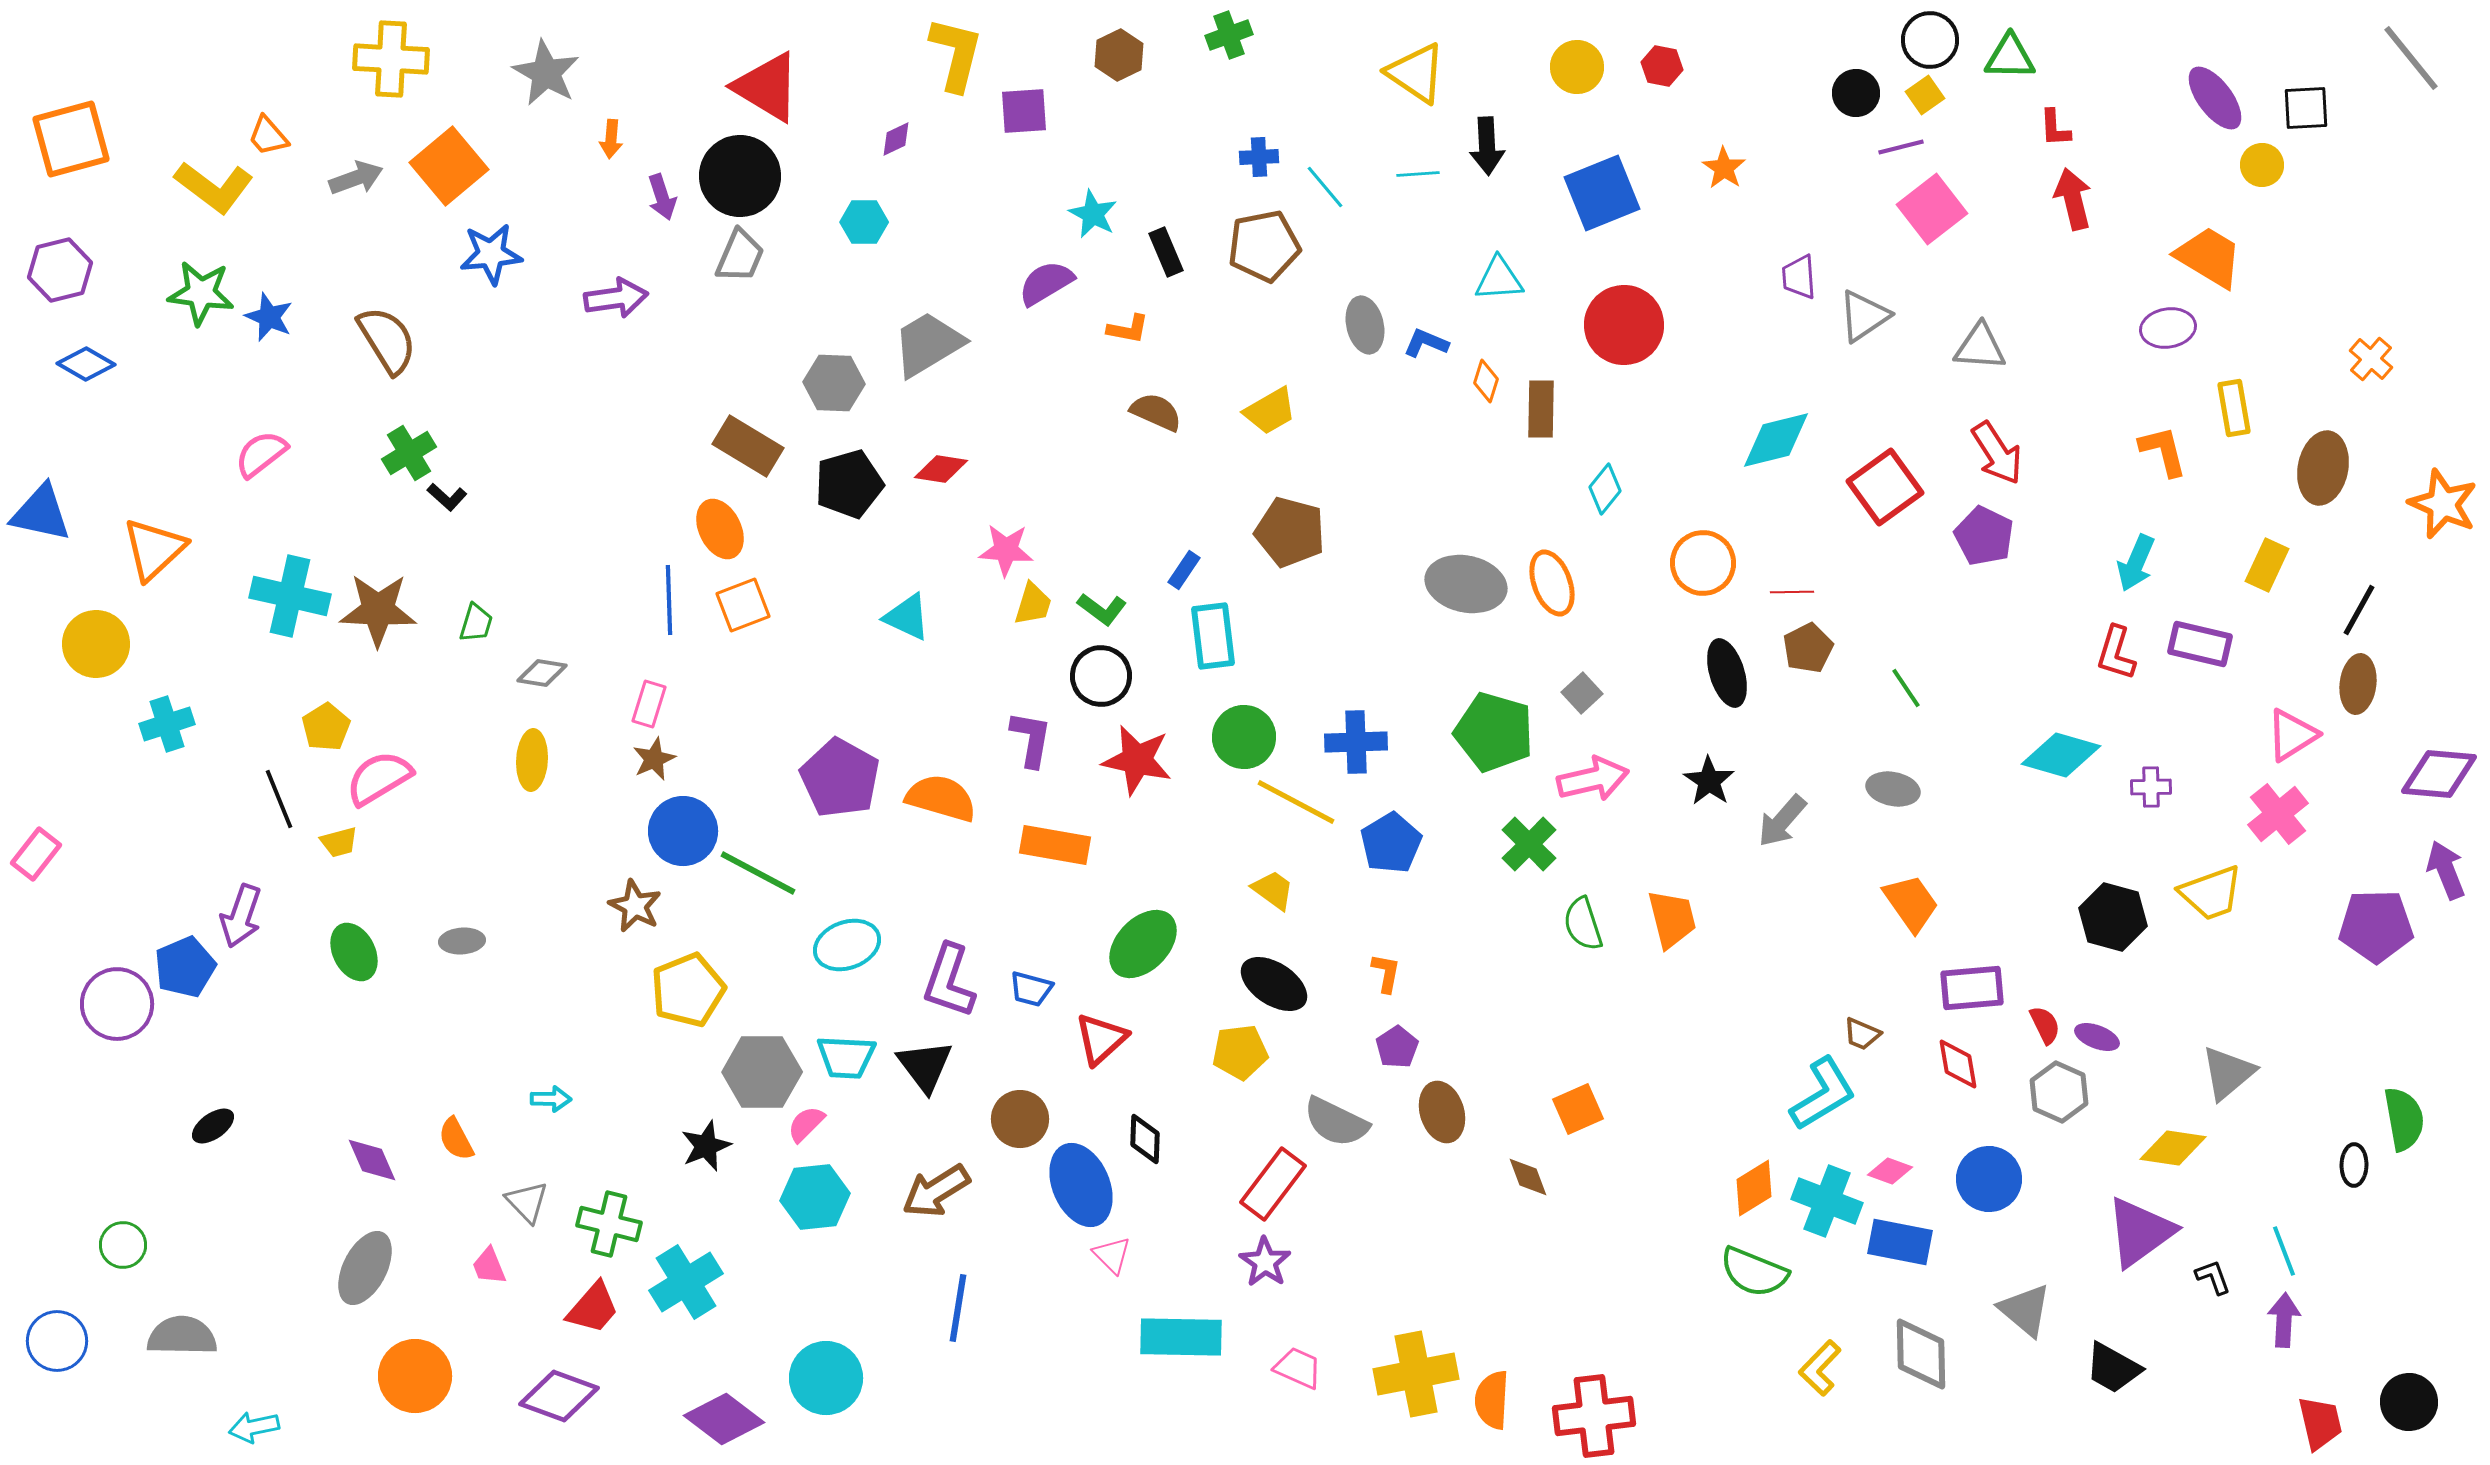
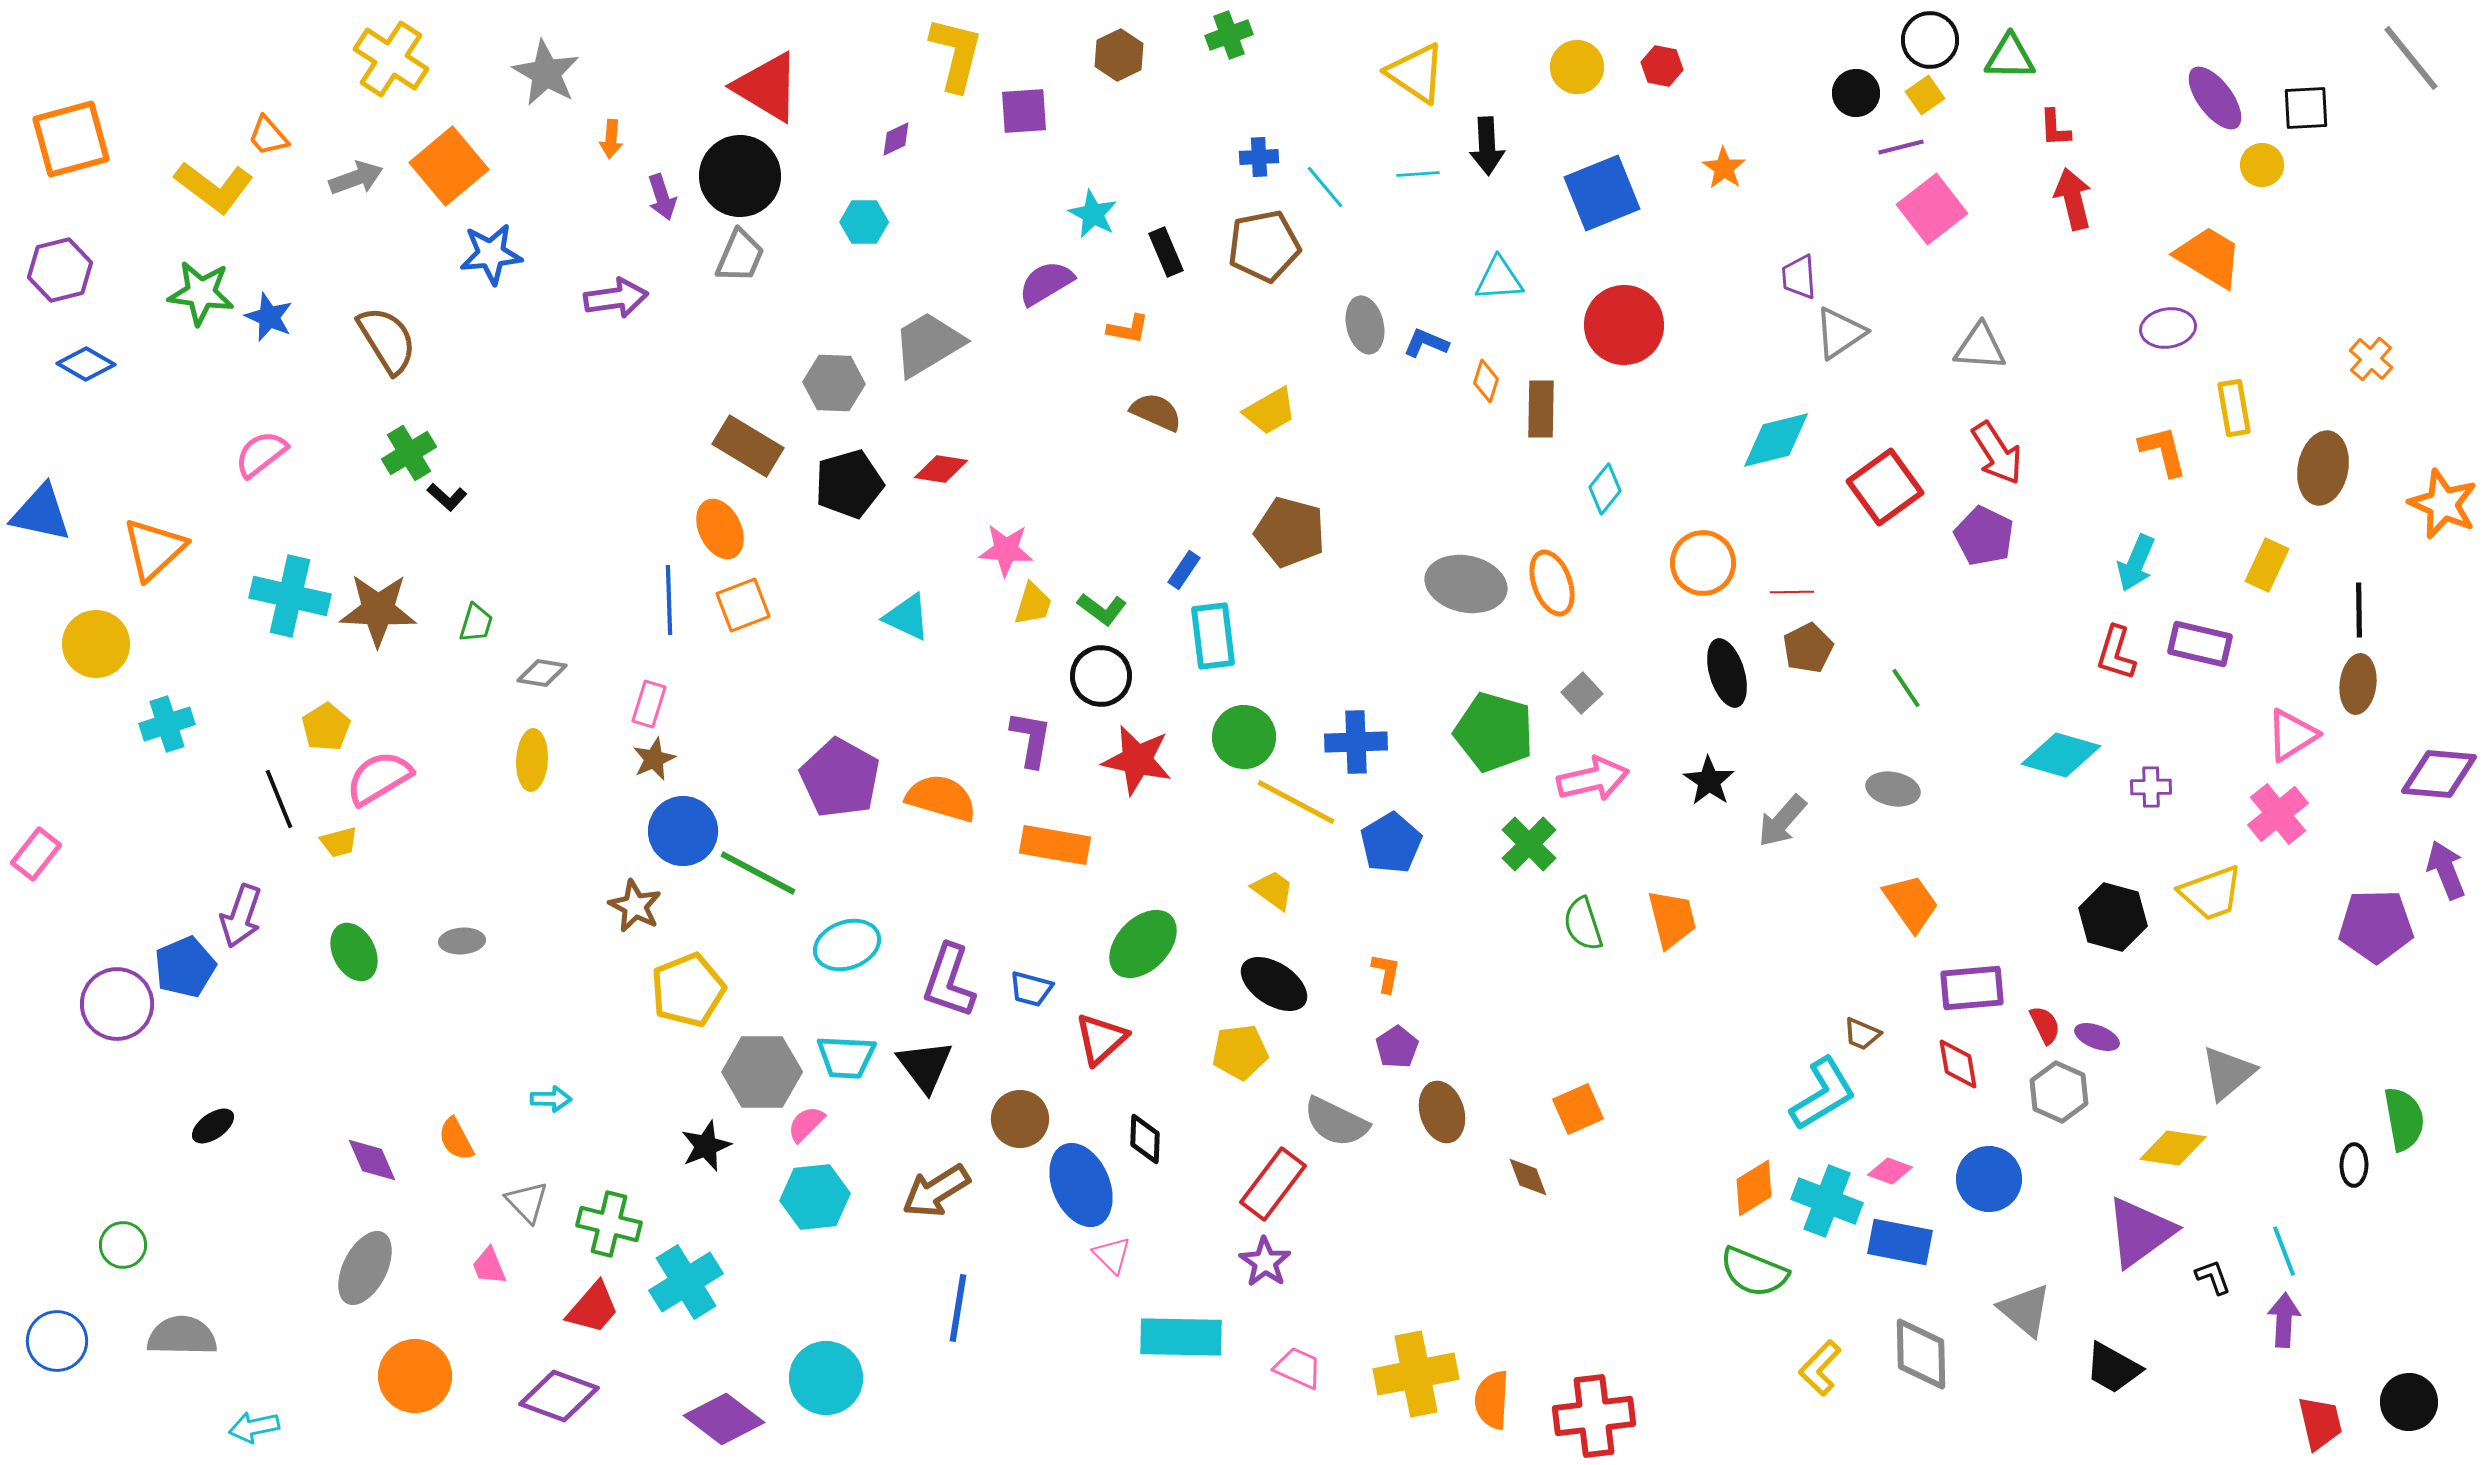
yellow cross at (391, 59): rotated 30 degrees clockwise
gray triangle at (1864, 316): moved 24 px left, 17 px down
black line at (2359, 610): rotated 30 degrees counterclockwise
